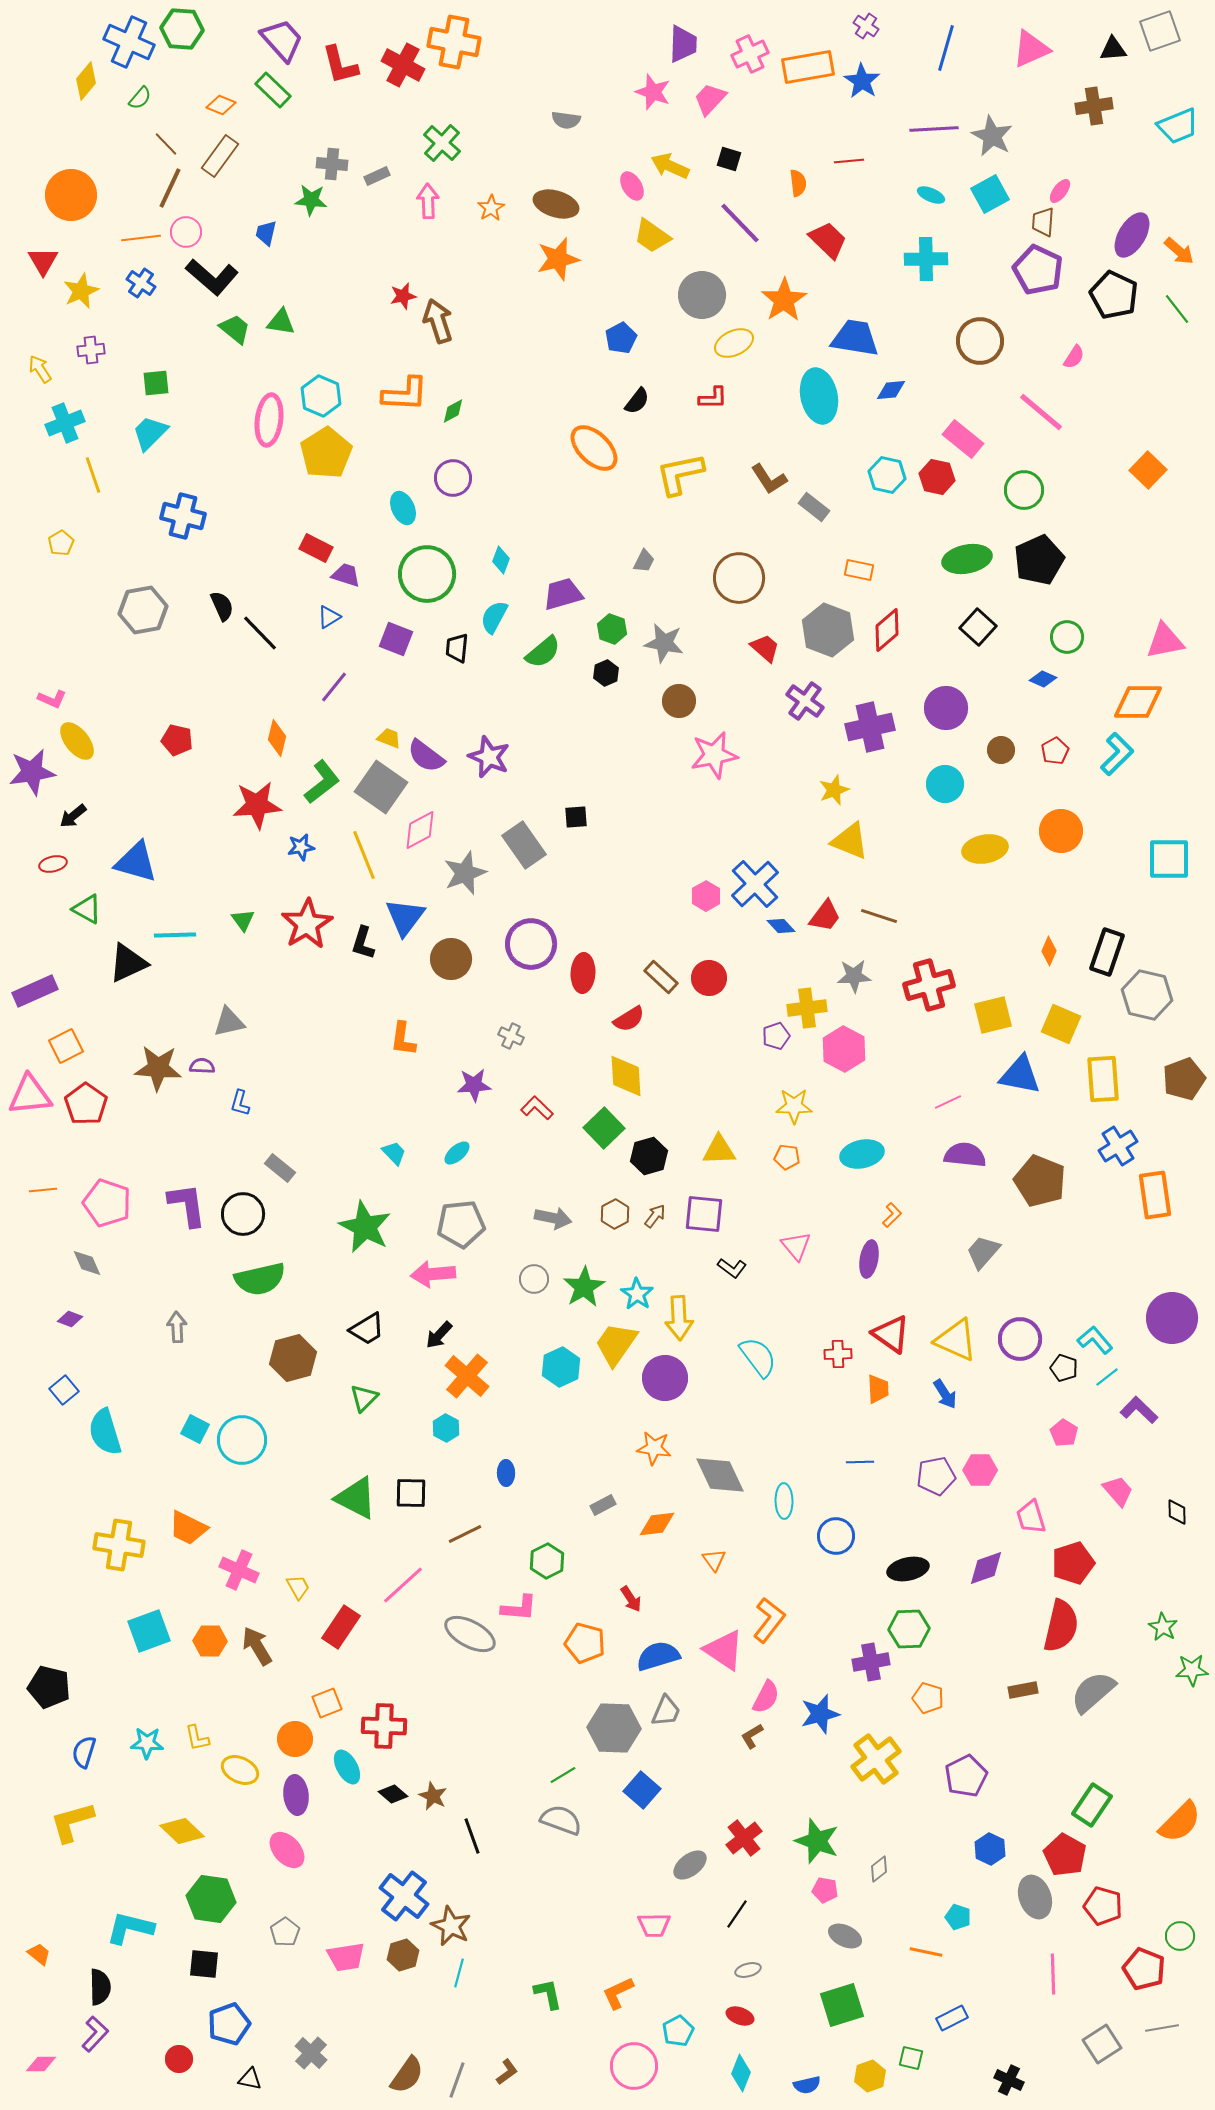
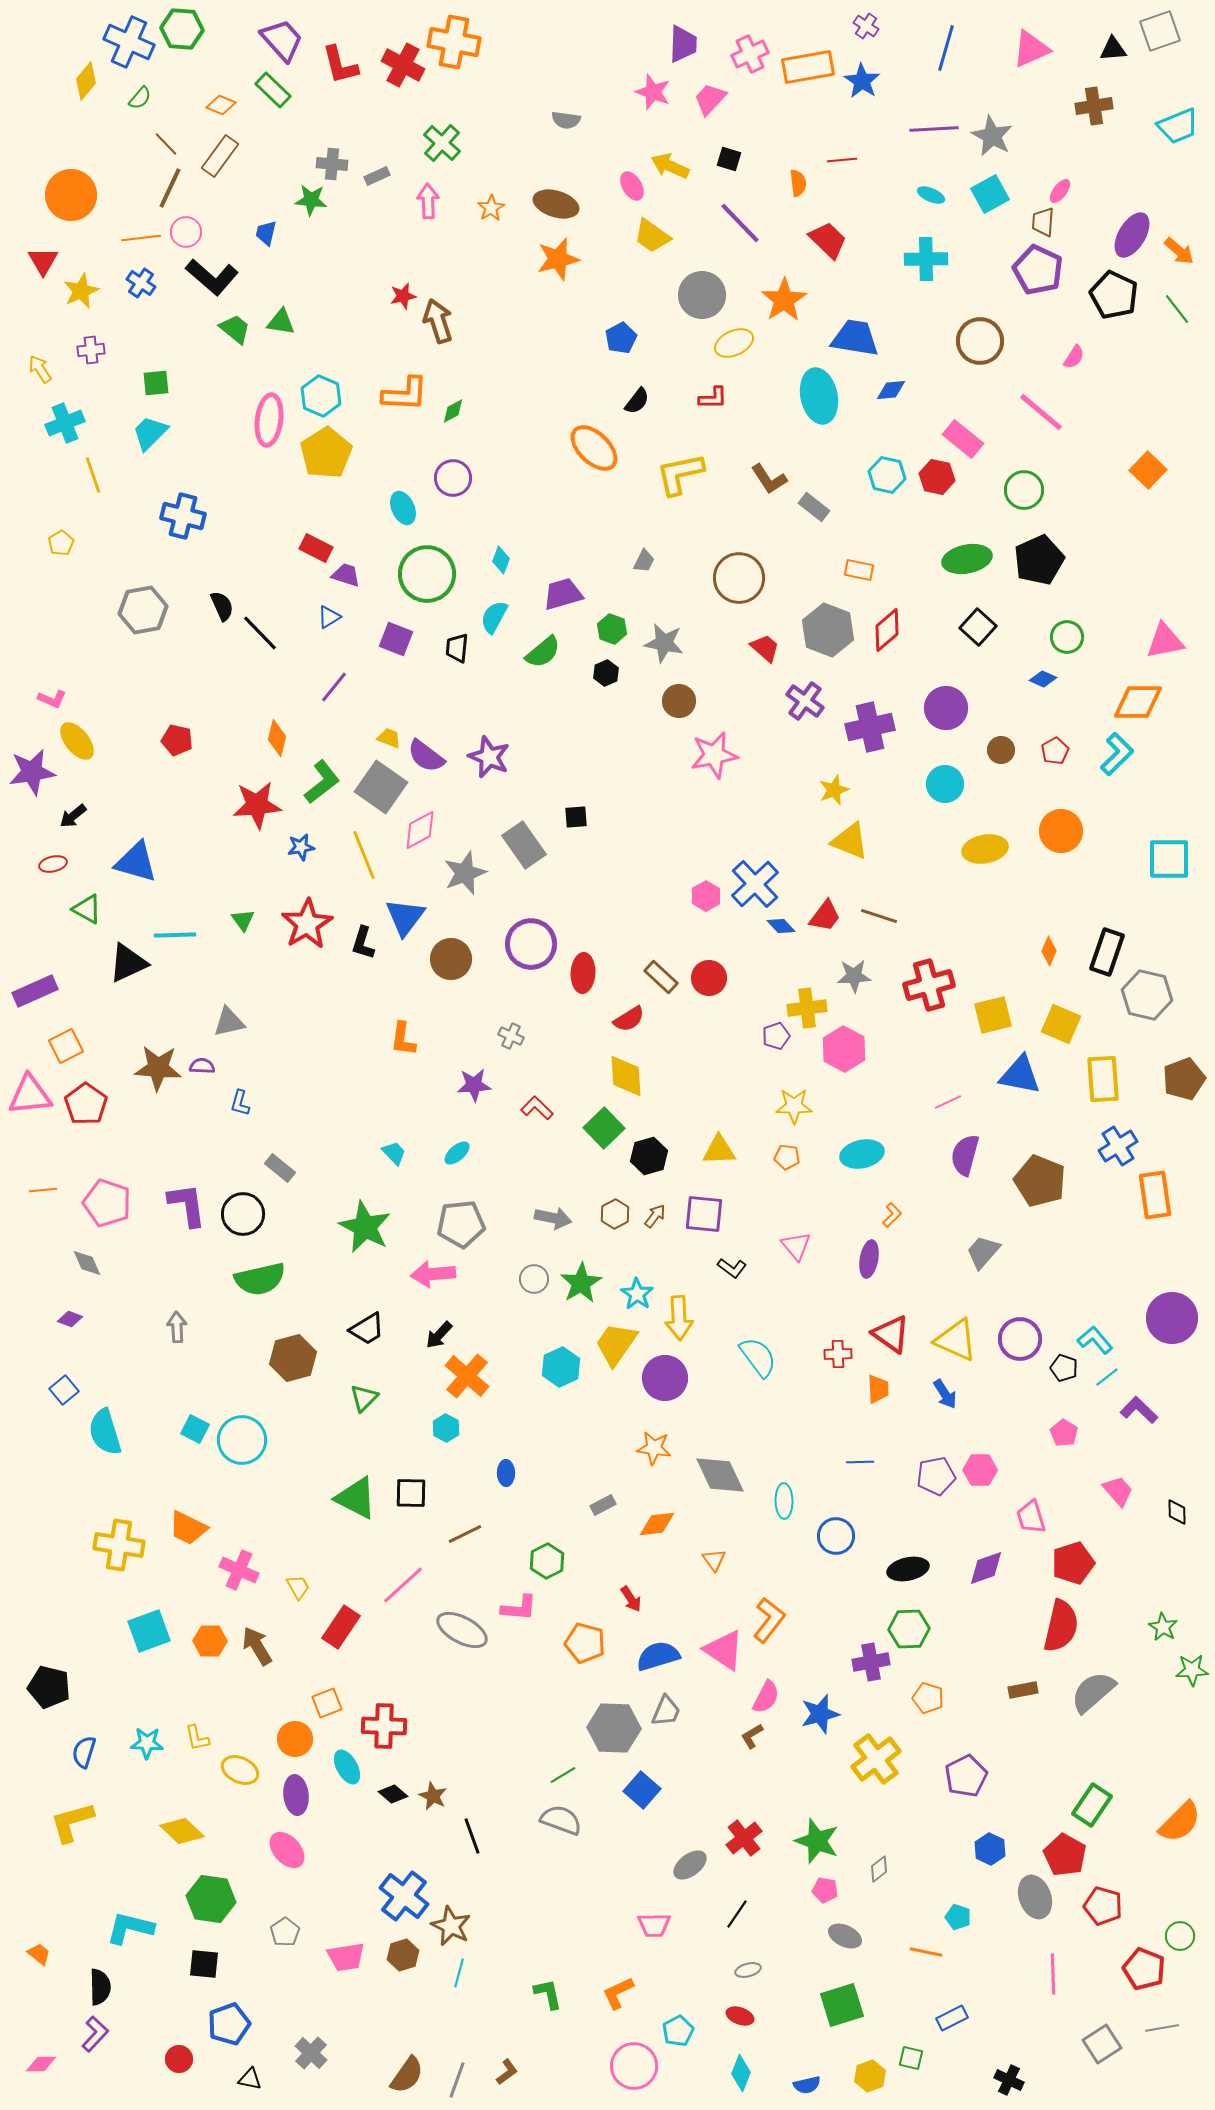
red line at (849, 161): moved 7 px left, 1 px up
purple semicircle at (965, 1155): rotated 81 degrees counterclockwise
green star at (584, 1287): moved 3 px left, 4 px up
gray ellipse at (470, 1634): moved 8 px left, 4 px up
